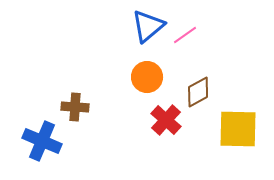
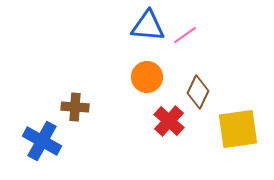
blue triangle: rotated 45 degrees clockwise
brown diamond: rotated 36 degrees counterclockwise
red cross: moved 3 px right, 1 px down
yellow square: rotated 9 degrees counterclockwise
blue cross: rotated 6 degrees clockwise
